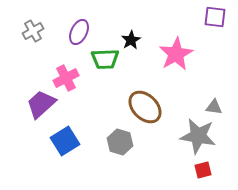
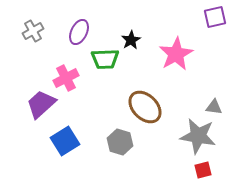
purple square: rotated 20 degrees counterclockwise
